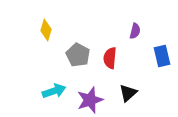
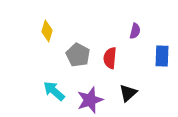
yellow diamond: moved 1 px right, 1 px down
blue rectangle: rotated 15 degrees clockwise
cyan arrow: rotated 120 degrees counterclockwise
